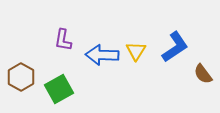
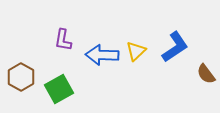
yellow triangle: rotated 15 degrees clockwise
brown semicircle: moved 3 px right
